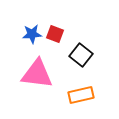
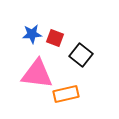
red square: moved 4 px down
orange rectangle: moved 15 px left, 1 px up
